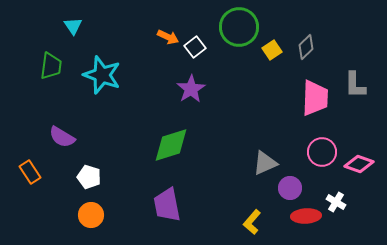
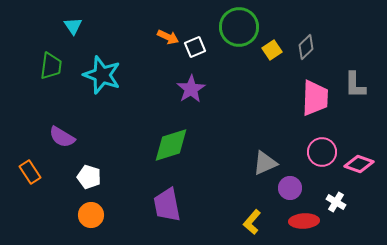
white square: rotated 15 degrees clockwise
red ellipse: moved 2 px left, 5 px down
